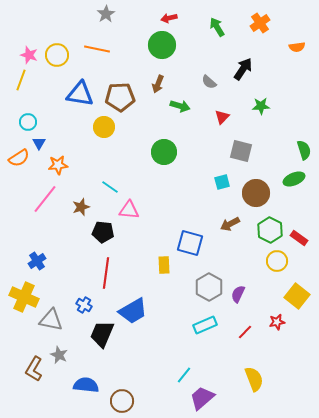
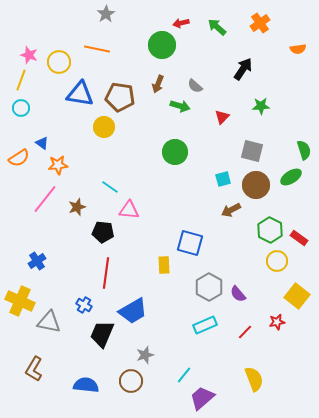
red arrow at (169, 18): moved 12 px right, 5 px down
green arrow at (217, 27): rotated 18 degrees counterclockwise
orange semicircle at (297, 47): moved 1 px right, 2 px down
yellow circle at (57, 55): moved 2 px right, 7 px down
gray semicircle at (209, 82): moved 14 px left, 4 px down
brown pentagon at (120, 97): rotated 12 degrees clockwise
cyan circle at (28, 122): moved 7 px left, 14 px up
blue triangle at (39, 143): moved 3 px right; rotated 24 degrees counterclockwise
gray square at (241, 151): moved 11 px right
green circle at (164, 152): moved 11 px right
green ellipse at (294, 179): moved 3 px left, 2 px up; rotated 10 degrees counterclockwise
cyan square at (222, 182): moved 1 px right, 3 px up
brown circle at (256, 193): moved 8 px up
brown star at (81, 207): moved 4 px left
brown arrow at (230, 224): moved 1 px right, 14 px up
purple semicircle at (238, 294): rotated 66 degrees counterclockwise
yellow cross at (24, 297): moved 4 px left, 4 px down
gray triangle at (51, 320): moved 2 px left, 2 px down
gray star at (59, 355): moved 86 px right; rotated 30 degrees clockwise
brown circle at (122, 401): moved 9 px right, 20 px up
